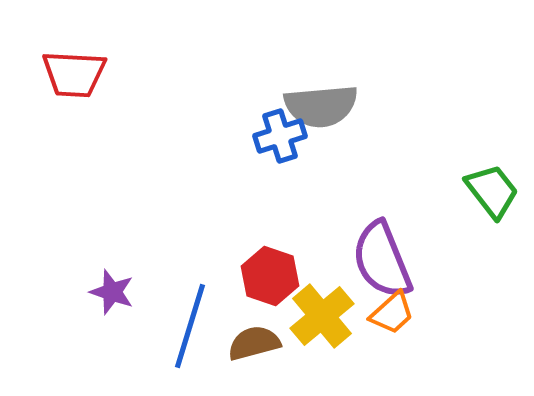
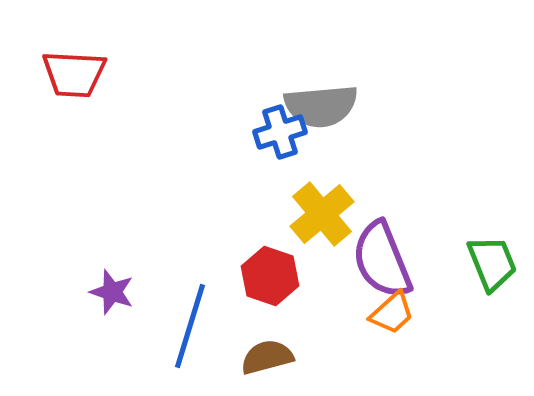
blue cross: moved 4 px up
green trapezoid: moved 72 px down; rotated 16 degrees clockwise
yellow cross: moved 102 px up
brown semicircle: moved 13 px right, 14 px down
